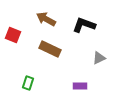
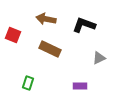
brown arrow: rotated 18 degrees counterclockwise
